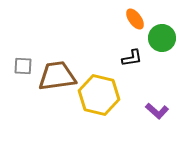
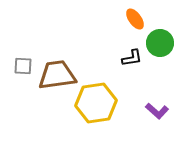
green circle: moved 2 px left, 5 px down
brown trapezoid: moved 1 px up
yellow hexagon: moved 3 px left, 8 px down; rotated 21 degrees counterclockwise
